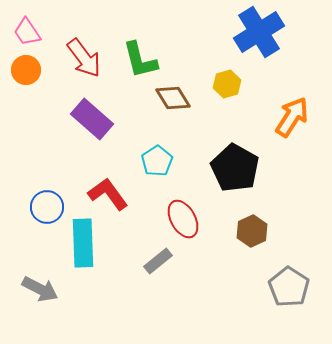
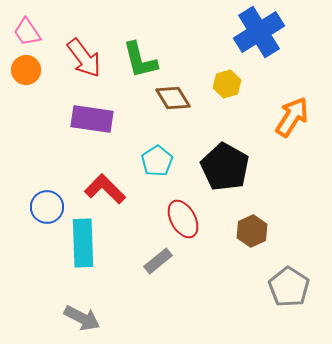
purple rectangle: rotated 33 degrees counterclockwise
black pentagon: moved 10 px left, 1 px up
red L-shape: moved 3 px left, 5 px up; rotated 9 degrees counterclockwise
gray arrow: moved 42 px right, 29 px down
